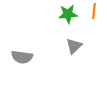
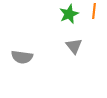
green star: moved 1 px right; rotated 18 degrees counterclockwise
gray triangle: rotated 24 degrees counterclockwise
